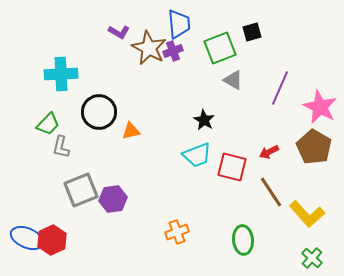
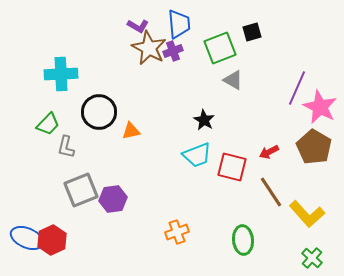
purple L-shape: moved 19 px right, 6 px up
purple line: moved 17 px right
gray L-shape: moved 5 px right
